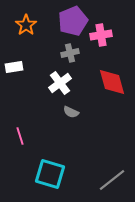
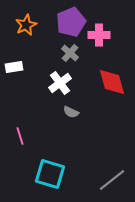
purple pentagon: moved 2 px left, 1 px down
orange star: rotated 10 degrees clockwise
pink cross: moved 2 px left; rotated 10 degrees clockwise
gray cross: rotated 36 degrees counterclockwise
